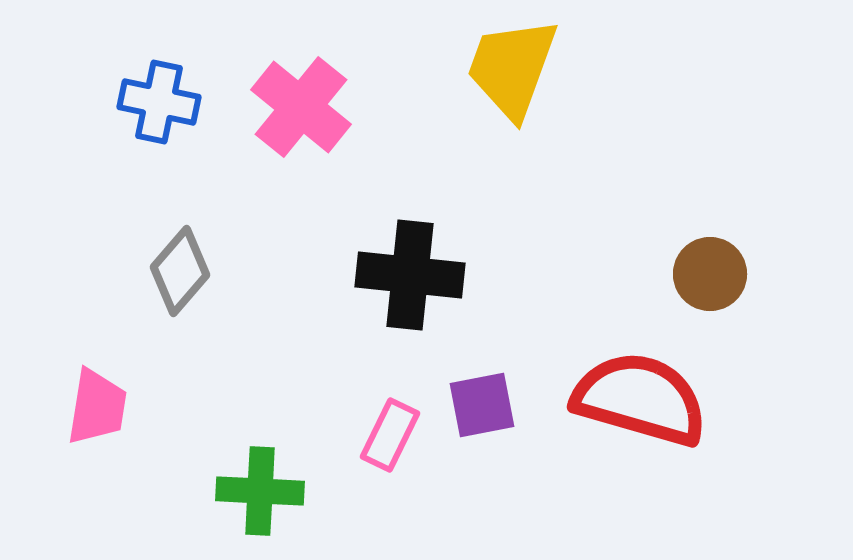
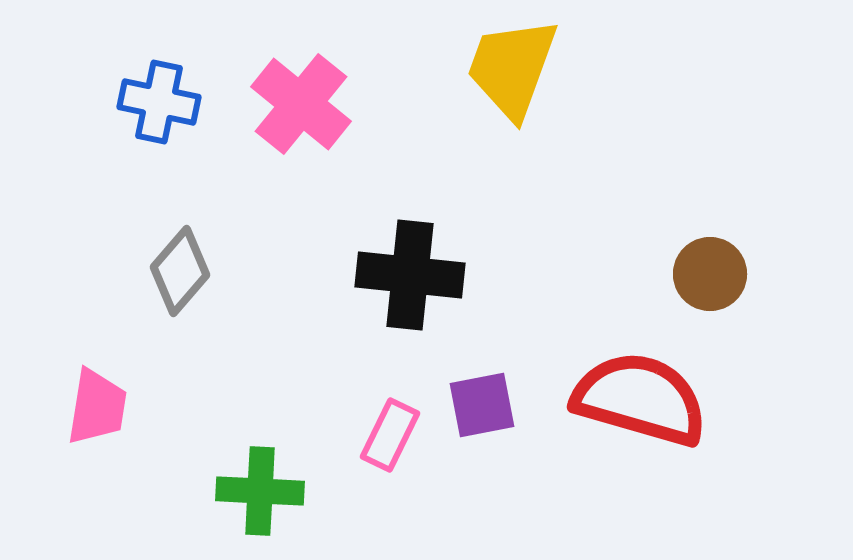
pink cross: moved 3 px up
